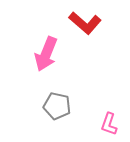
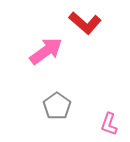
pink arrow: moved 3 px up; rotated 148 degrees counterclockwise
gray pentagon: rotated 24 degrees clockwise
